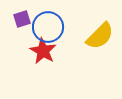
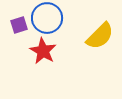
purple square: moved 3 px left, 6 px down
blue circle: moved 1 px left, 9 px up
